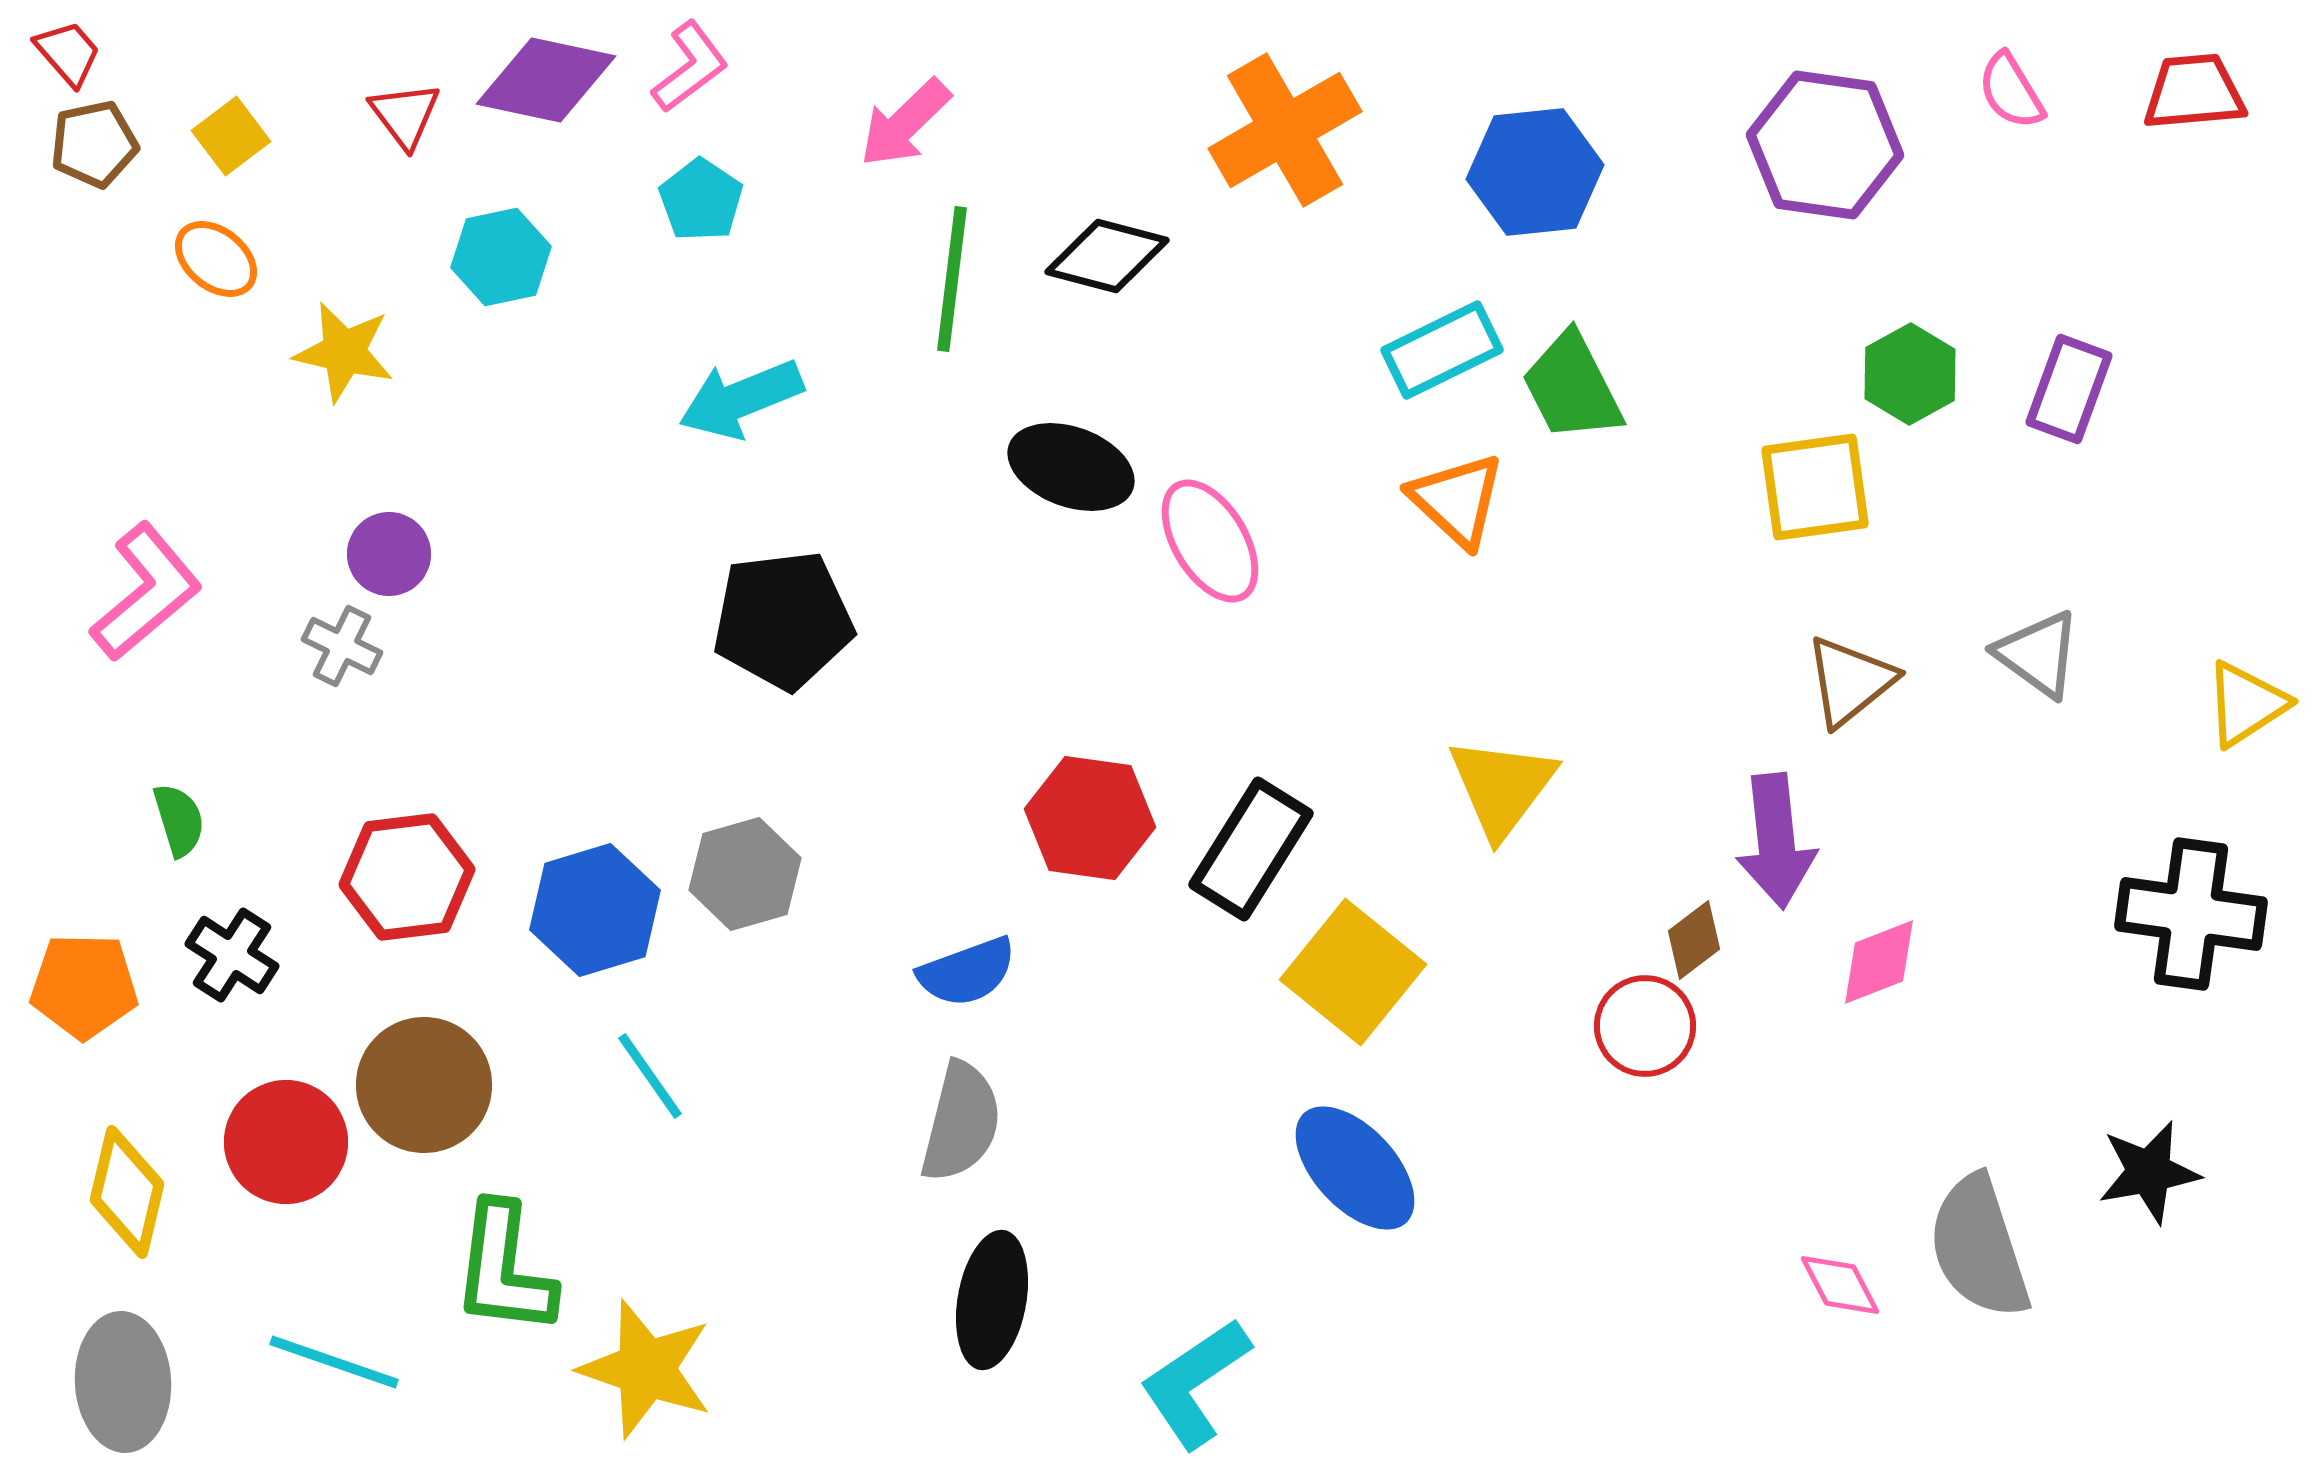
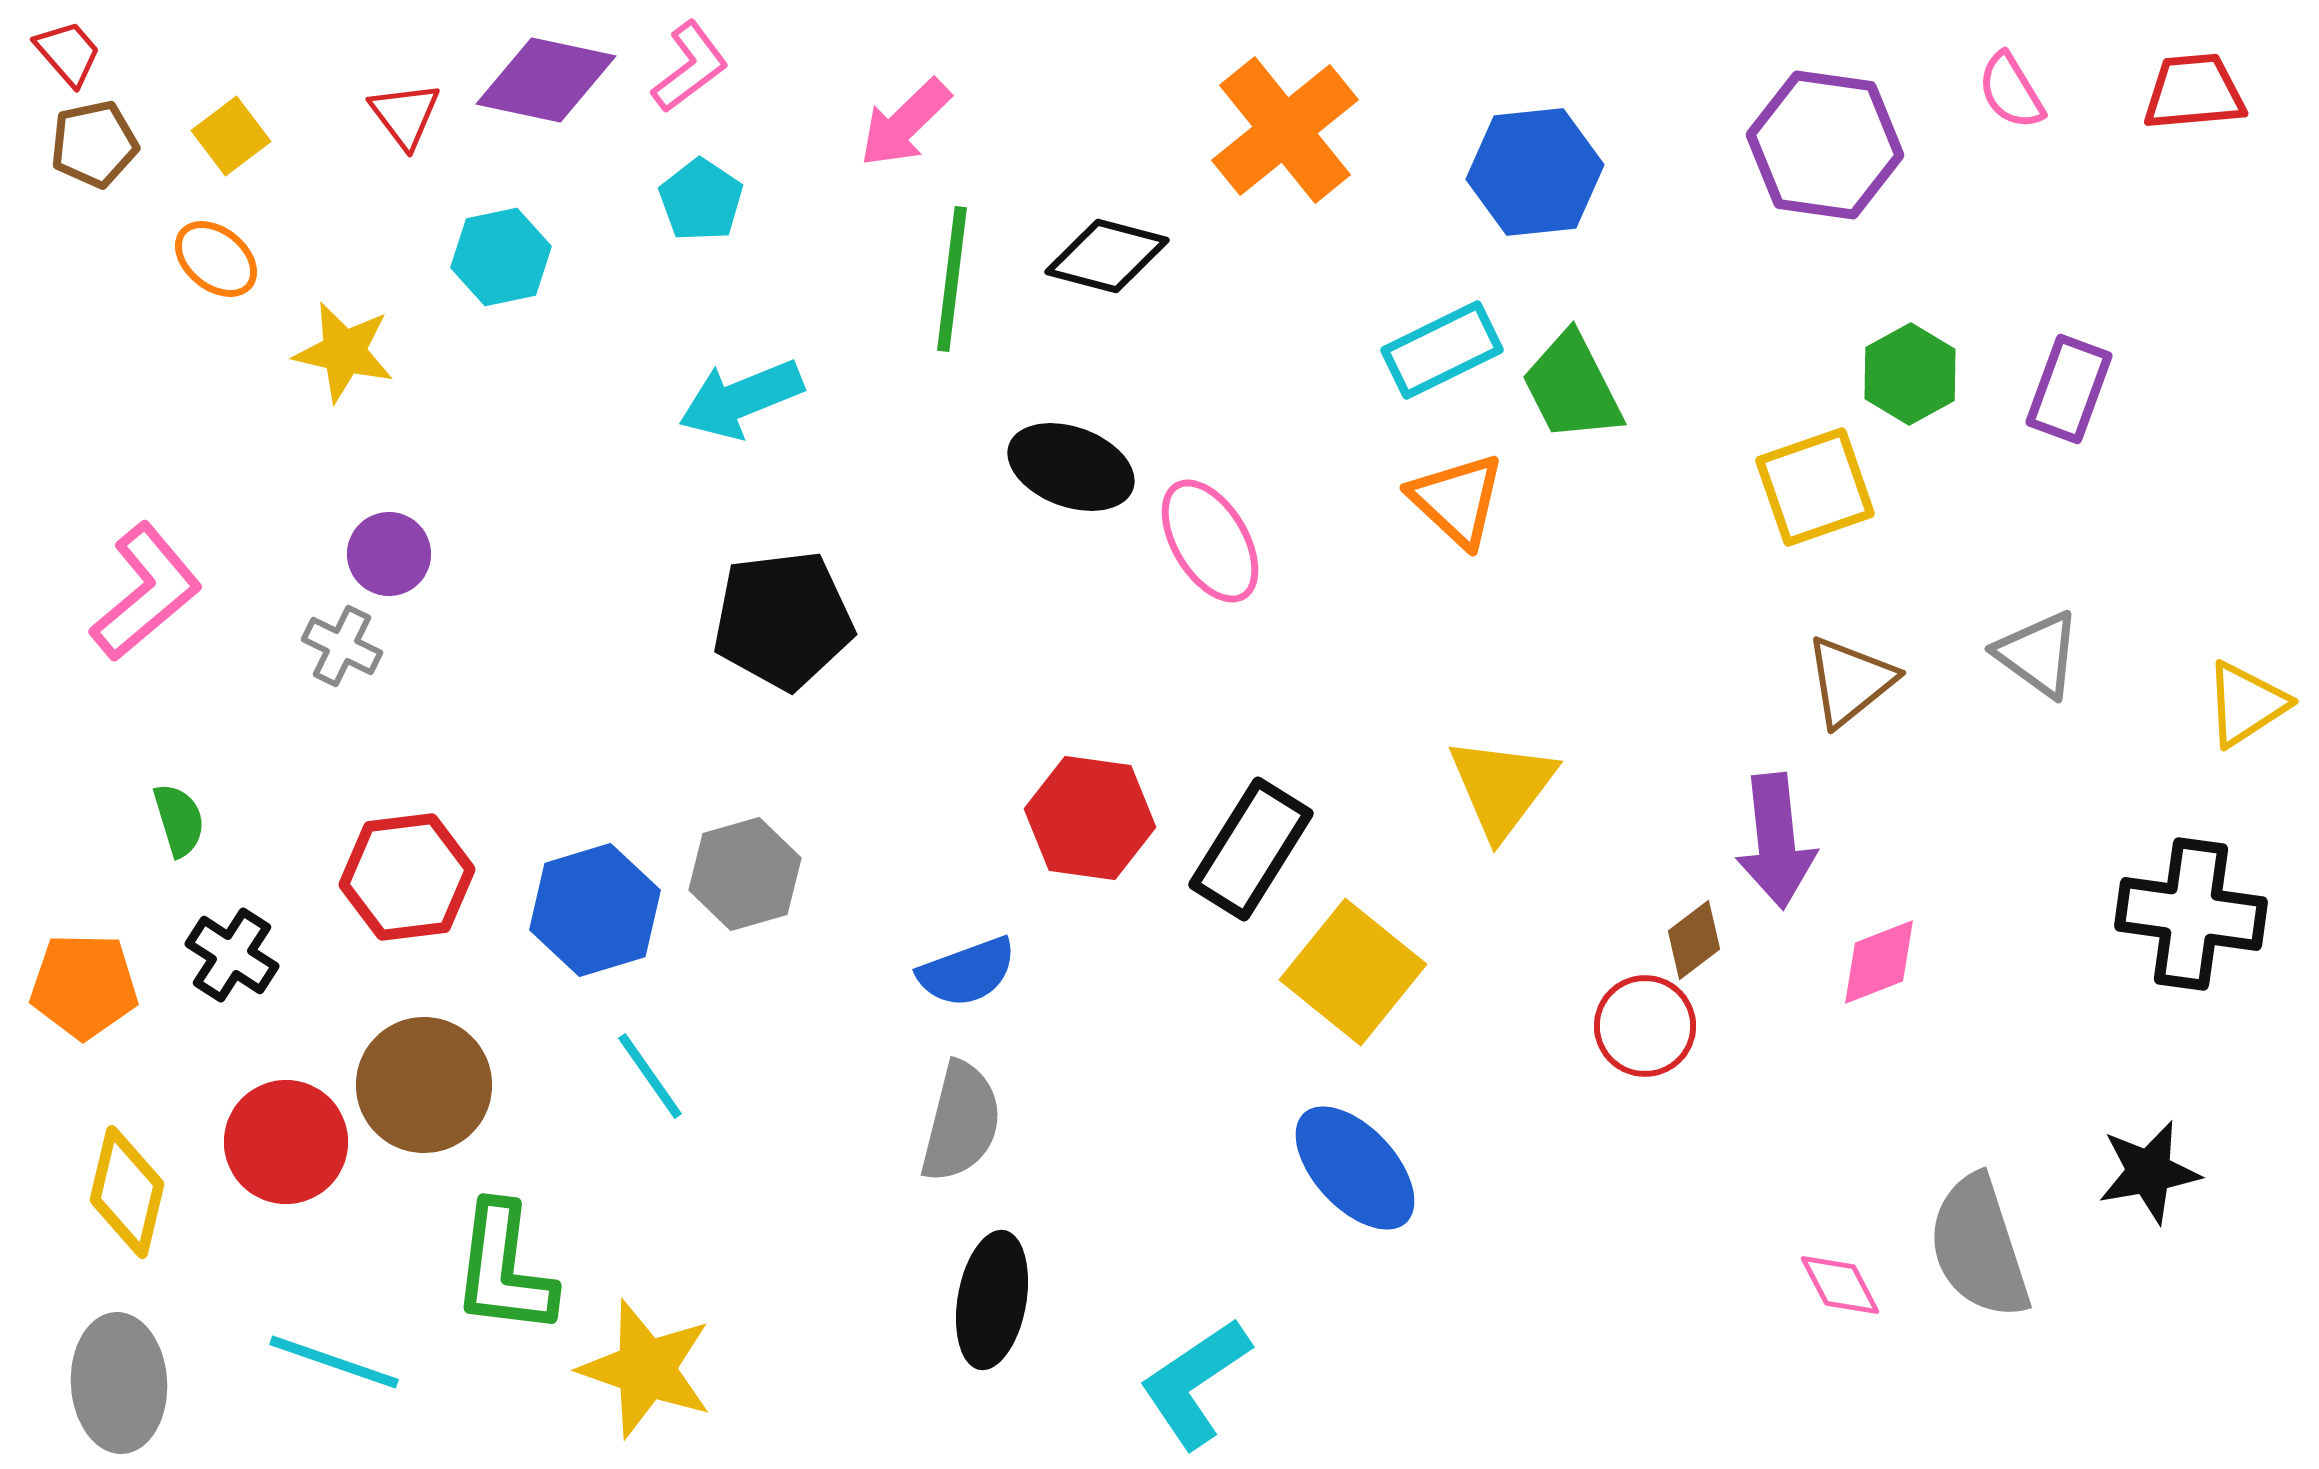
orange cross at (1285, 130): rotated 9 degrees counterclockwise
yellow square at (1815, 487): rotated 11 degrees counterclockwise
gray ellipse at (123, 1382): moved 4 px left, 1 px down
